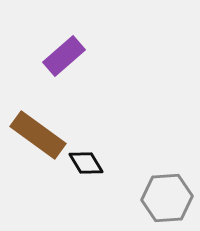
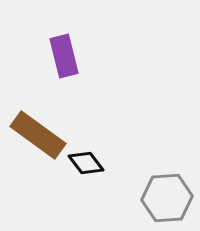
purple rectangle: rotated 63 degrees counterclockwise
black diamond: rotated 6 degrees counterclockwise
